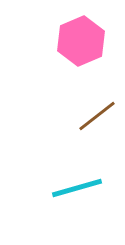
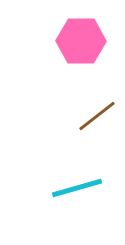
pink hexagon: rotated 24 degrees clockwise
